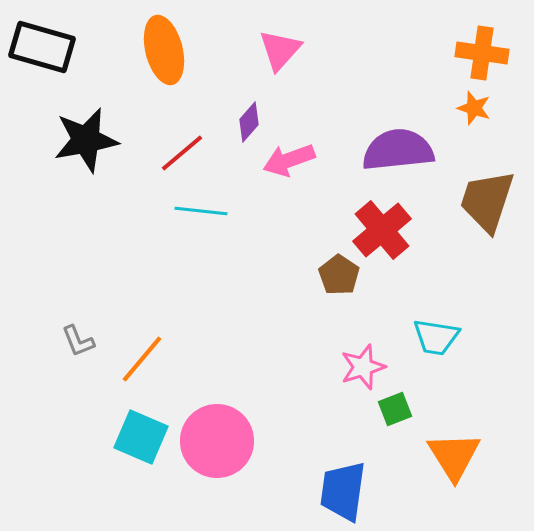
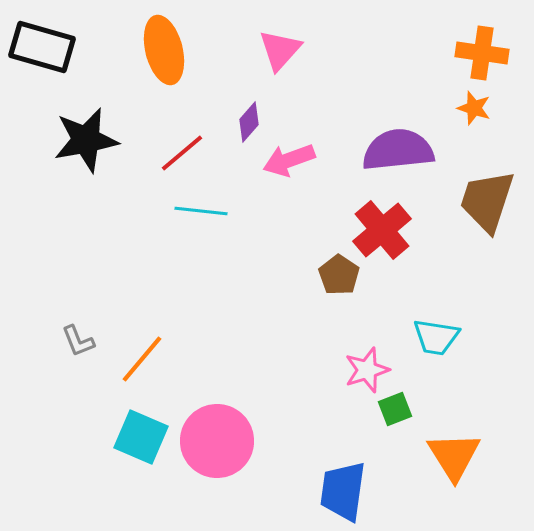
pink star: moved 4 px right, 3 px down
